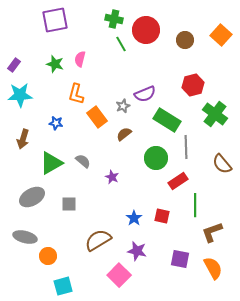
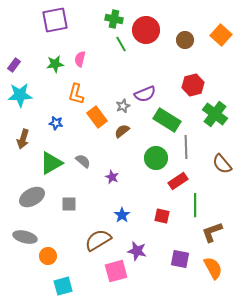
green star at (55, 64): rotated 24 degrees counterclockwise
brown semicircle at (124, 134): moved 2 px left, 3 px up
blue star at (134, 218): moved 12 px left, 3 px up
pink square at (119, 275): moved 3 px left, 4 px up; rotated 30 degrees clockwise
